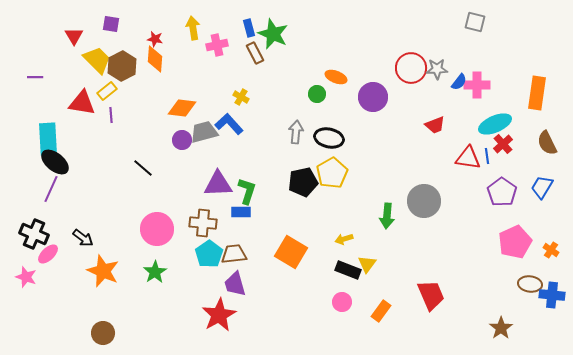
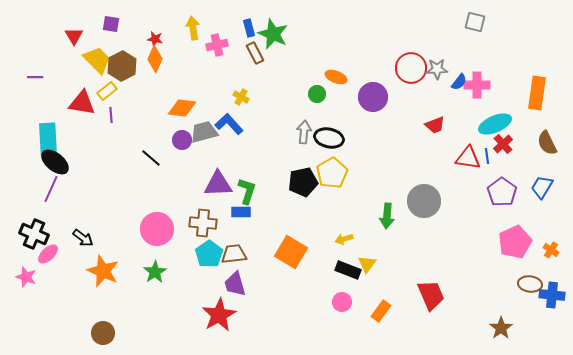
orange diamond at (155, 59): rotated 20 degrees clockwise
gray arrow at (296, 132): moved 8 px right
black line at (143, 168): moved 8 px right, 10 px up
